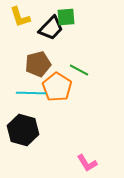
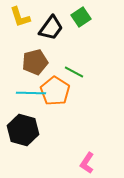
green square: moved 15 px right; rotated 30 degrees counterclockwise
black trapezoid: rotated 8 degrees counterclockwise
brown pentagon: moved 3 px left, 2 px up
green line: moved 5 px left, 2 px down
orange pentagon: moved 2 px left, 4 px down
pink L-shape: rotated 65 degrees clockwise
